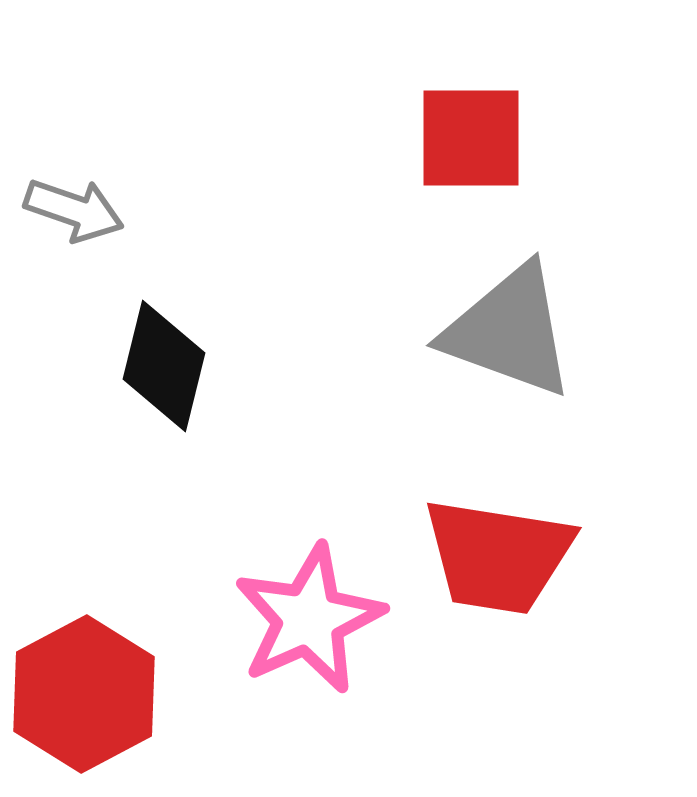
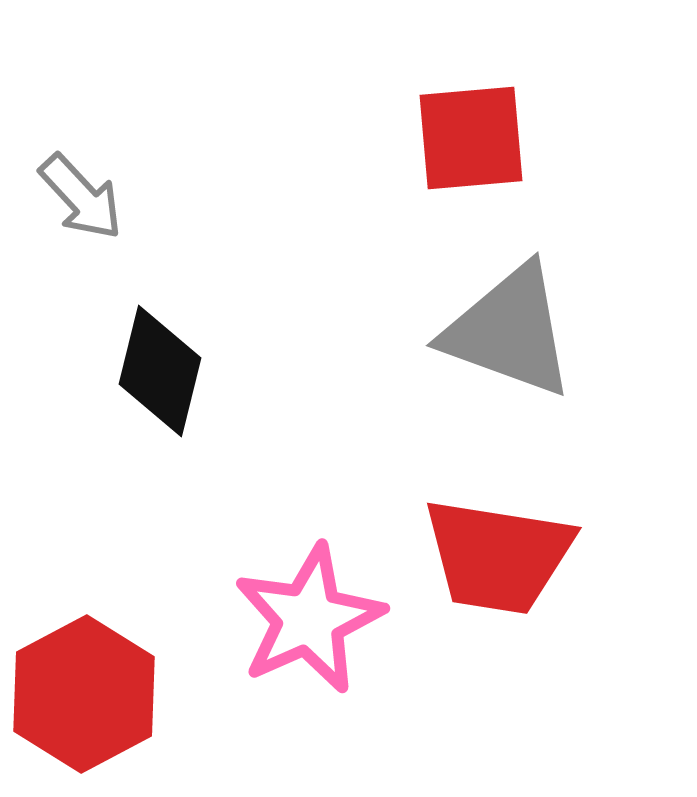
red square: rotated 5 degrees counterclockwise
gray arrow: moved 7 px right, 13 px up; rotated 28 degrees clockwise
black diamond: moved 4 px left, 5 px down
